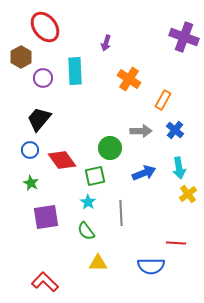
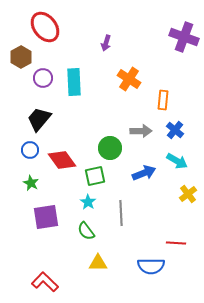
cyan rectangle: moved 1 px left, 11 px down
orange rectangle: rotated 24 degrees counterclockwise
cyan arrow: moved 2 px left, 7 px up; rotated 50 degrees counterclockwise
